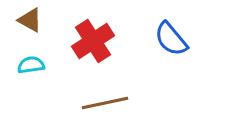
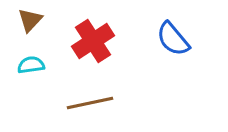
brown triangle: rotated 44 degrees clockwise
blue semicircle: moved 2 px right
brown line: moved 15 px left
